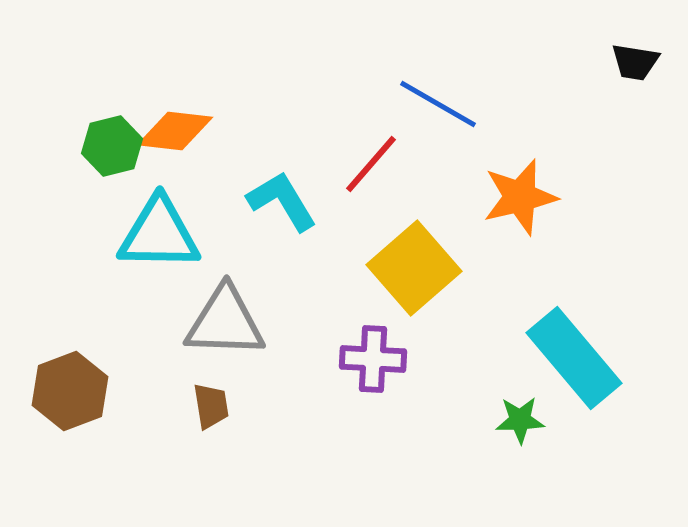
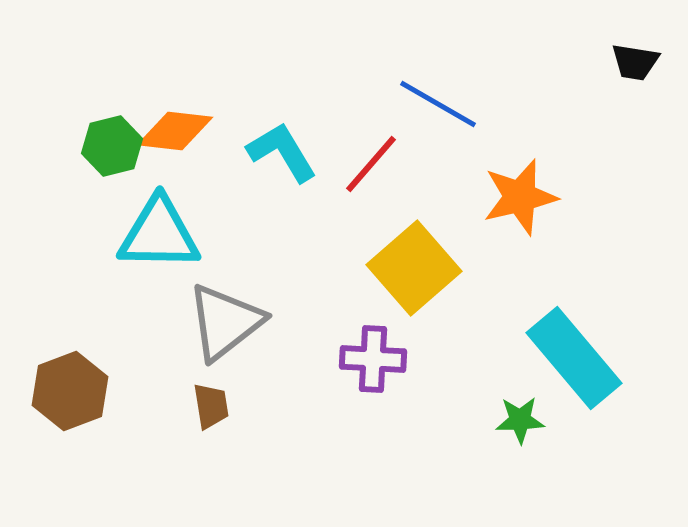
cyan L-shape: moved 49 px up
gray triangle: rotated 40 degrees counterclockwise
